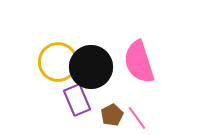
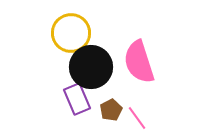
yellow circle: moved 13 px right, 29 px up
purple rectangle: moved 1 px up
brown pentagon: moved 1 px left, 5 px up
